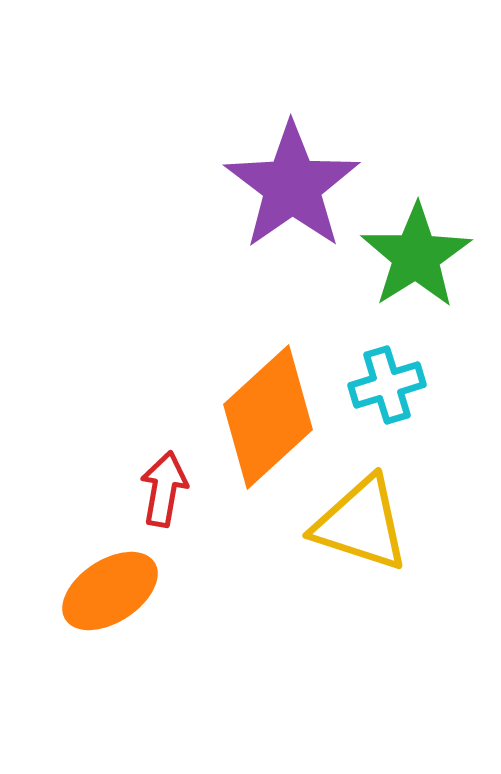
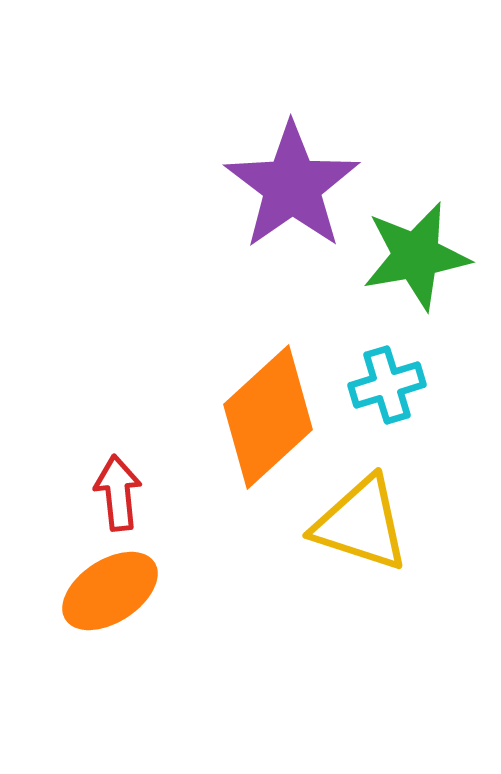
green star: rotated 22 degrees clockwise
red arrow: moved 46 px left, 4 px down; rotated 16 degrees counterclockwise
